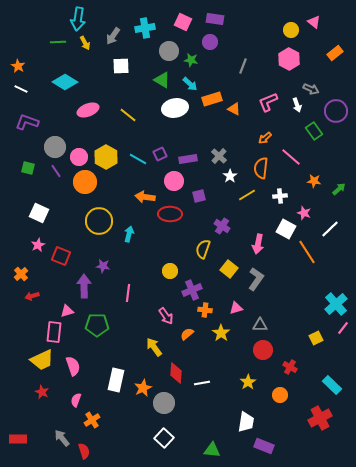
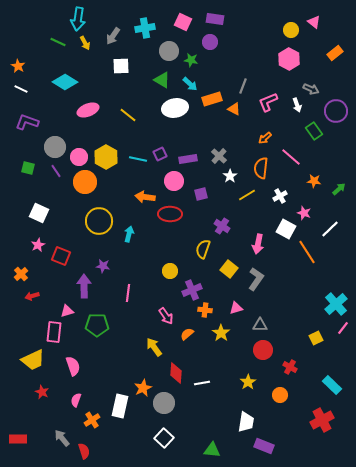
green line at (58, 42): rotated 28 degrees clockwise
gray line at (243, 66): moved 20 px down
cyan line at (138, 159): rotated 18 degrees counterclockwise
purple square at (199, 196): moved 2 px right, 2 px up
white cross at (280, 196): rotated 24 degrees counterclockwise
yellow trapezoid at (42, 360): moved 9 px left
white rectangle at (116, 380): moved 4 px right, 26 px down
red cross at (320, 418): moved 2 px right, 2 px down
